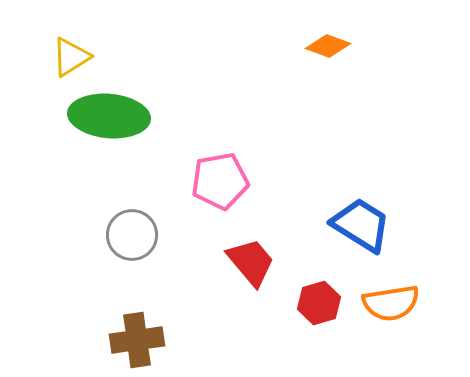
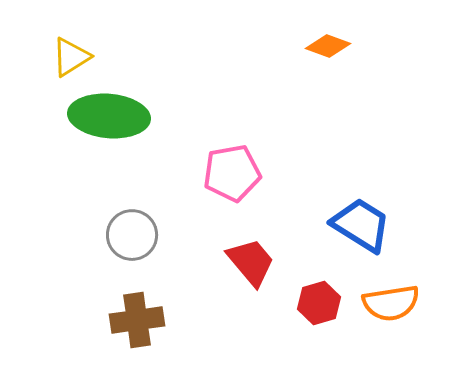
pink pentagon: moved 12 px right, 8 px up
brown cross: moved 20 px up
